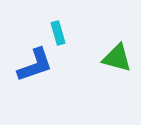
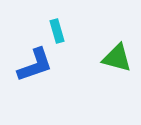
cyan rectangle: moved 1 px left, 2 px up
